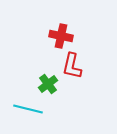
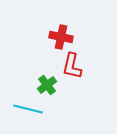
red cross: moved 1 px down
green cross: moved 1 px left, 1 px down
